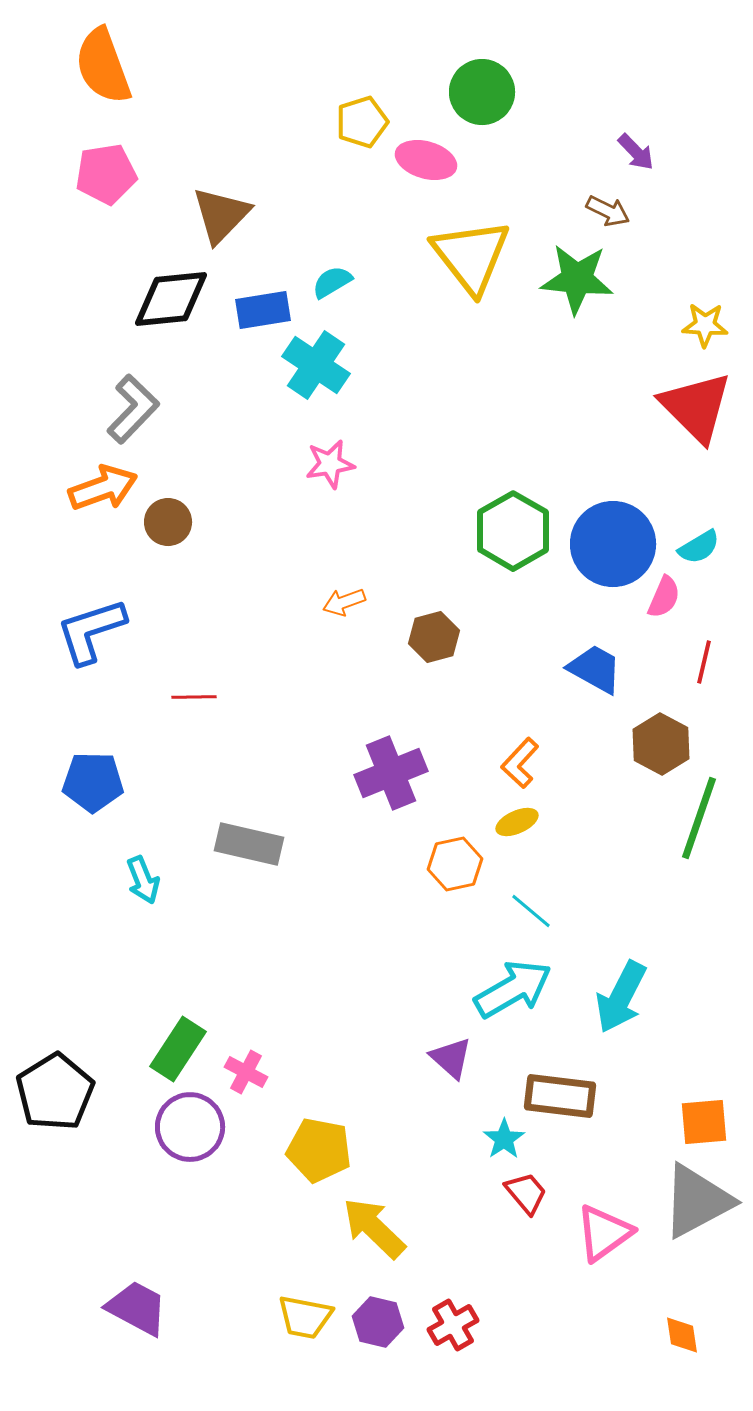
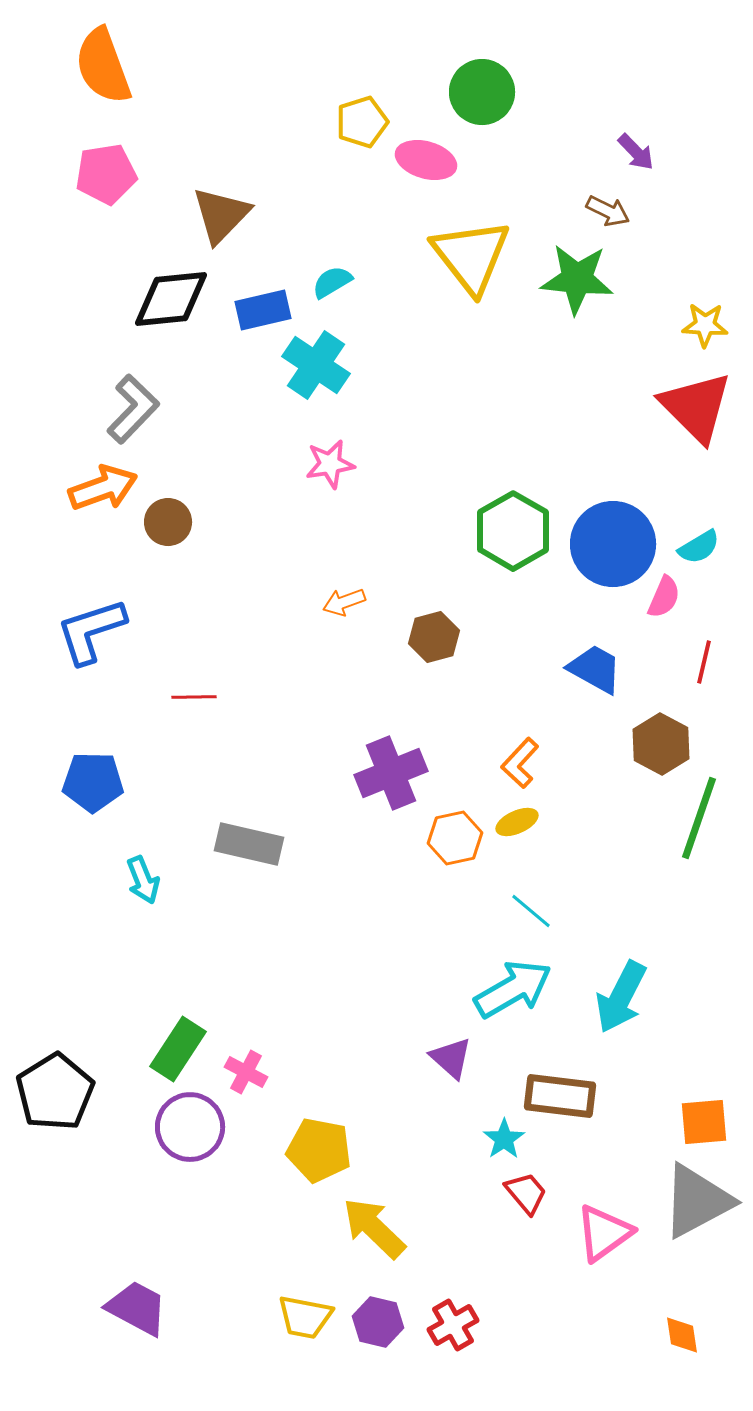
blue rectangle at (263, 310): rotated 4 degrees counterclockwise
orange hexagon at (455, 864): moved 26 px up
